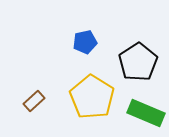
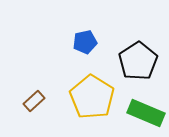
black pentagon: moved 1 px up
